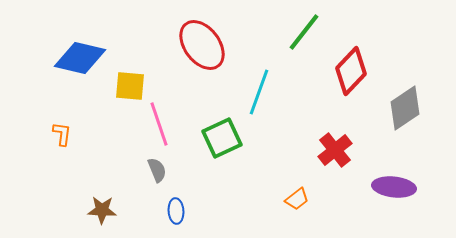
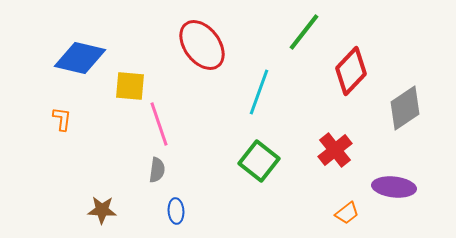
orange L-shape: moved 15 px up
green square: moved 37 px right, 23 px down; rotated 27 degrees counterclockwise
gray semicircle: rotated 30 degrees clockwise
orange trapezoid: moved 50 px right, 14 px down
